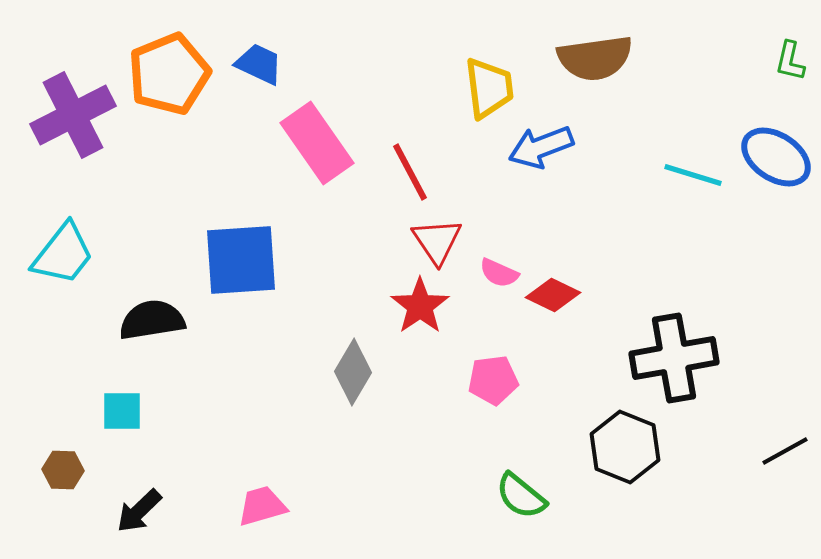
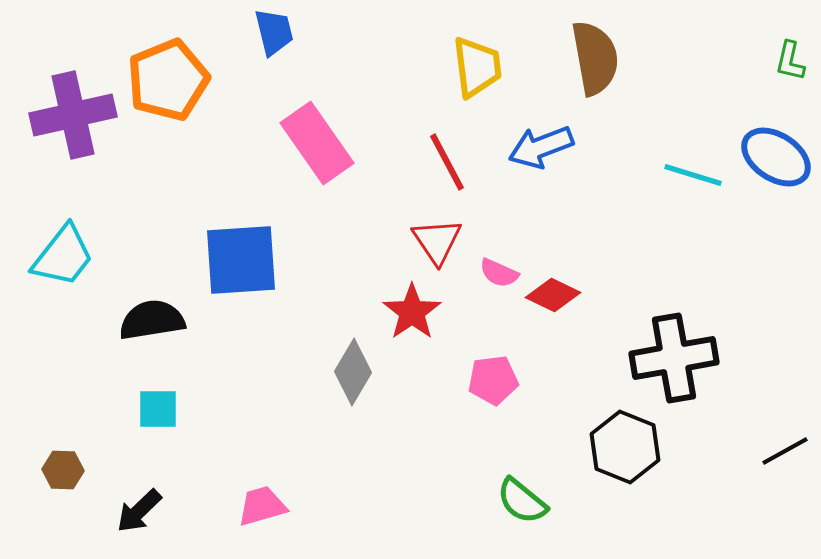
brown semicircle: rotated 92 degrees counterclockwise
blue trapezoid: moved 15 px right, 32 px up; rotated 51 degrees clockwise
orange pentagon: moved 1 px left, 6 px down
yellow trapezoid: moved 12 px left, 21 px up
purple cross: rotated 14 degrees clockwise
red line: moved 37 px right, 10 px up
cyan trapezoid: moved 2 px down
red star: moved 8 px left, 6 px down
cyan square: moved 36 px right, 2 px up
green semicircle: moved 1 px right, 5 px down
